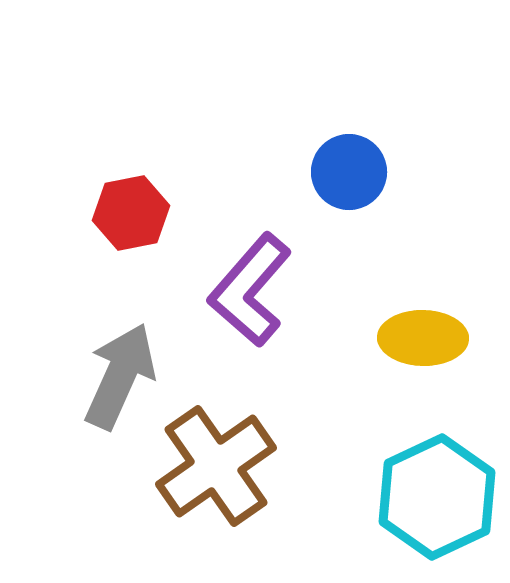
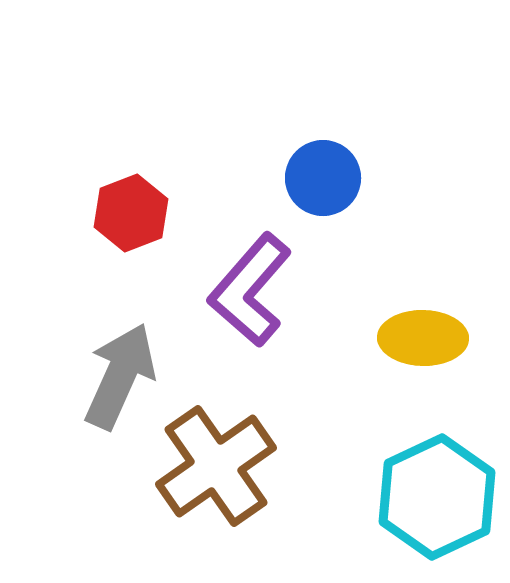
blue circle: moved 26 px left, 6 px down
red hexagon: rotated 10 degrees counterclockwise
